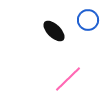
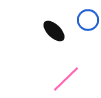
pink line: moved 2 px left
